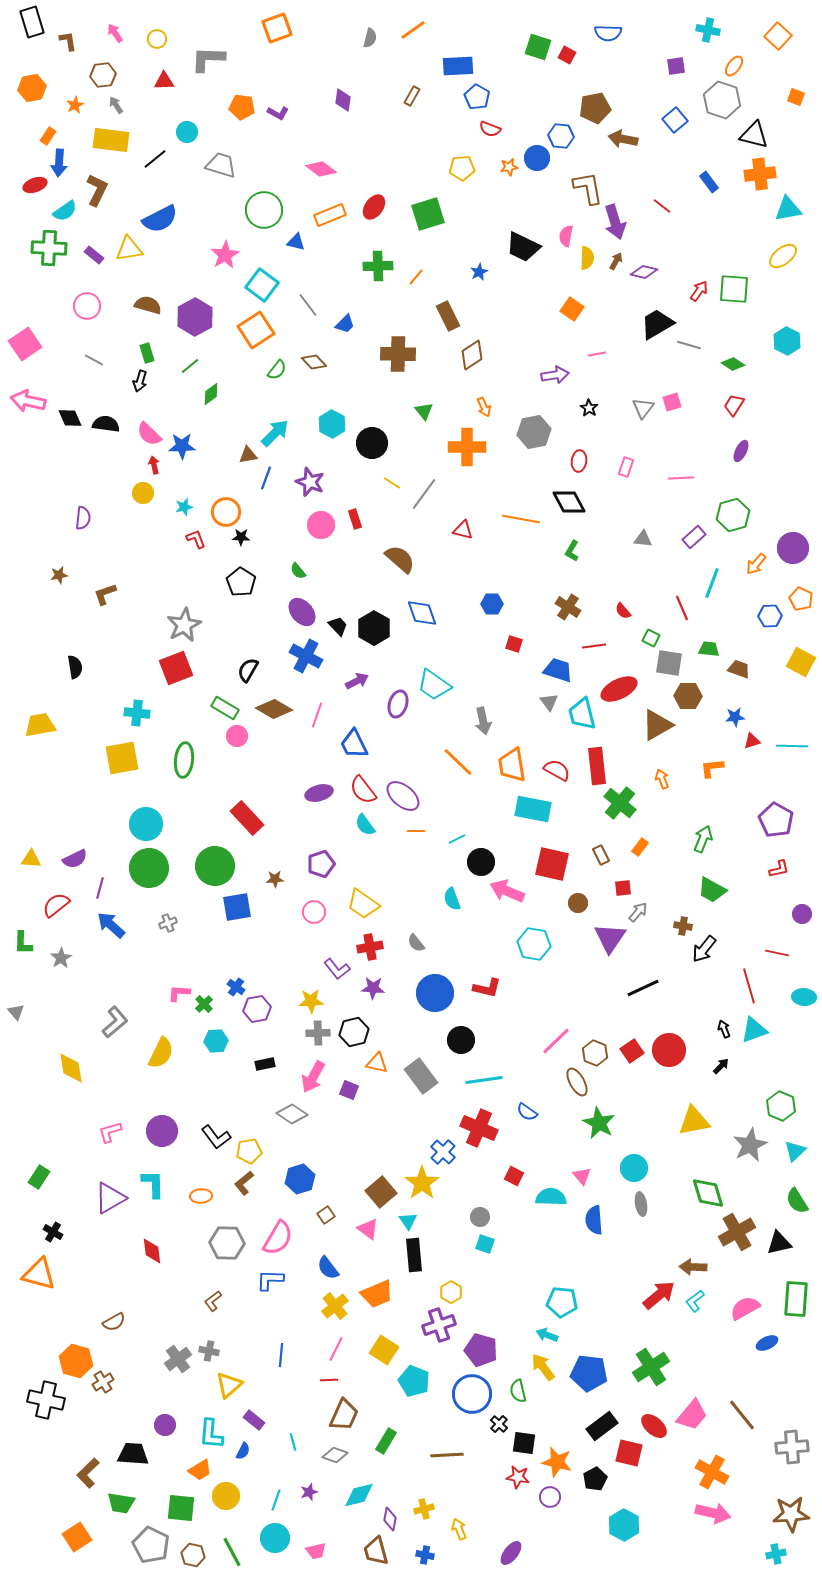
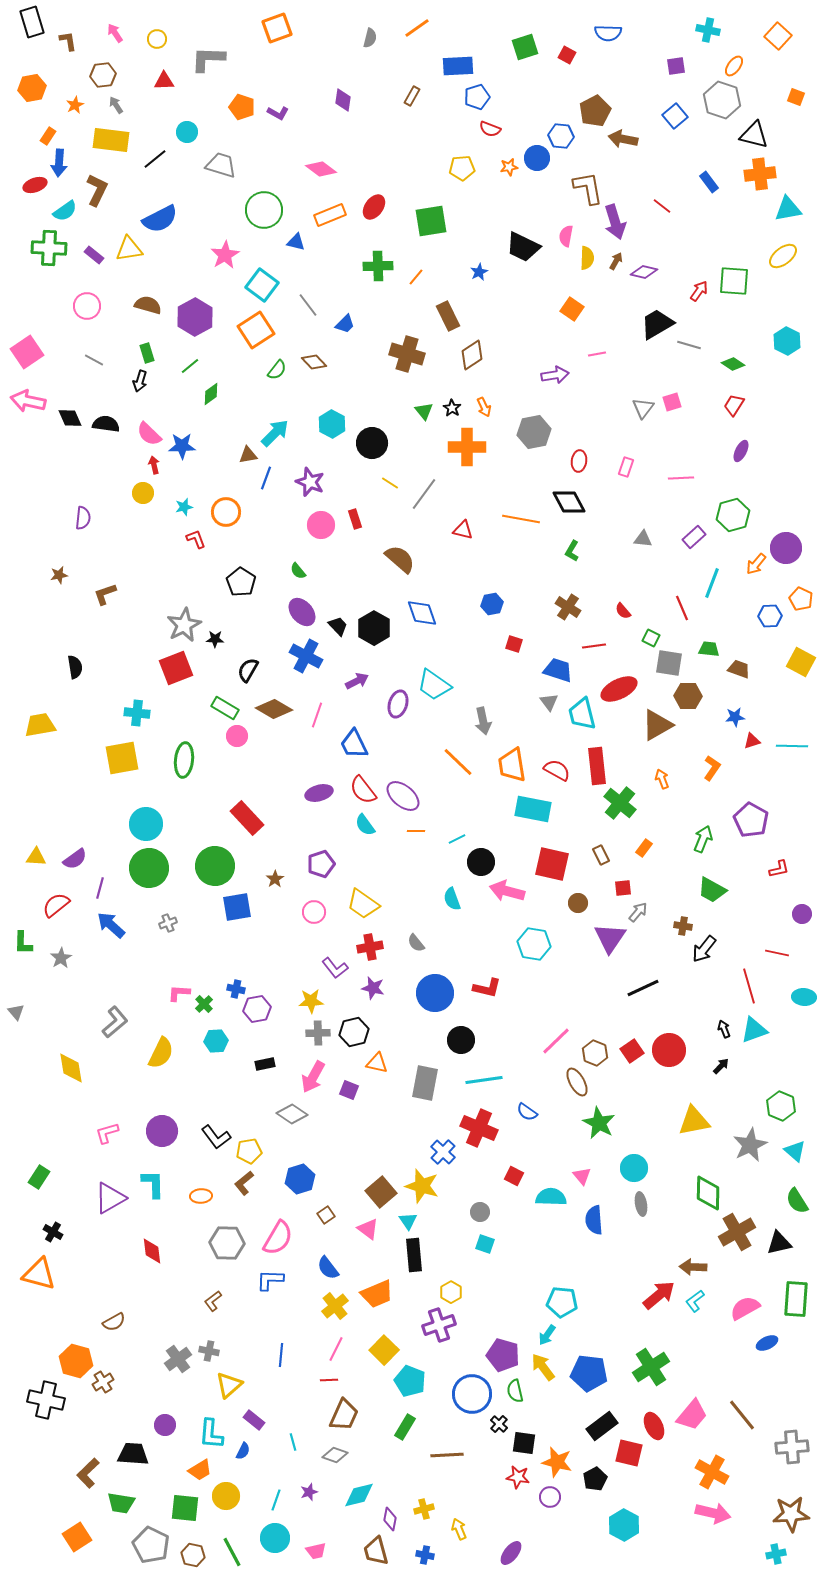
orange line at (413, 30): moved 4 px right, 2 px up
green square at (538, 47): moved 13 px left; rotated 36 degrees counterclockwise
blue pentagon at (477, 97): rotated 25 degrees clockwise
orange pentagon at (242, 107): rotated 10 degrees clockwise
brown pentagon at (595, 108): moved 3 px down; rotated 16 degrees counterclockwise
blue square at (675, 120): moved 4 px up
green square at (428, 214): moved 3 px right, 7 px down; rotated 8 degrees clockwise
green square at (734, 289): moved 8 px up
pink square at (25, 344): moved 2 px right, 8 px down
brown cross at (398, 354): moved 9 px right; rotated 16 degrees clockwise
black star at (589, 408): moved 137 px left
yellow line at (392, 483): moved 2 px left
black star at (241, 537): moved 26 px left, 102 px down
purple circle at (793, 548): moved 7 px left
blue hexagon at (492, 604): rotated 10 degrees counterclockwise
orange L-shape at (712, 768): rotated 130 degrees clockwise
purple pentagon at (776, 820): moved 25 px left
orange rectangle at (640, 847): moved 4 px right, 1 px down
yellow triangle at (31, 859): moved 5 px right, 2 px up
purple semicircle at (75, 859): rotated 10 degrees counterclockwise
brown star at (275, 879): rotated 30 degrees counterclockwise
pink arrow at (507, 891): rotated 8 degrees counterclockwise
purple L-shape at (337, 969): moved 2 px left, 1 px up
blue cross at (236, 987): moved 2 px down; rotated 24 degrees counterclockwise
purple star at (373, 988): rotated 10 degrees clockwise
gray rectangle at (421, 1076): moved 4 px right, 7 px down; rotated 48 degrees clockwise
pink L-shape at (110, 1132): moved 3 px left, 1 px down
cyan triangle at (795, 1151): rotated 35 degrees counterclockwise
yellow star at (422, 1183): moved 3 px down; rotated 20 degrees counterclockwise
green diamond at (708, 1193): rotated 18 degrees clockwise
gray circle at (480, 1217): moved 5 px up
cyan arrow at (547, 1335): rotated 75 degrees counterclockwise
yellow square at (384, 1350): rotated 12 degrees clockwise
purple pentagon at (481, 1350): moved 22 px right, 5 px down
cyan pentagon at (414, 1381): moved 4 px left
green semicircle at (518, 1391): moved 3 px left
red ellipse at (654, 1426): rotated 24 degrees clockwise
green rectangle at (386, 1441): moved 19 px right, 14 px up
green square at (181, 1508): moved 4 px right
